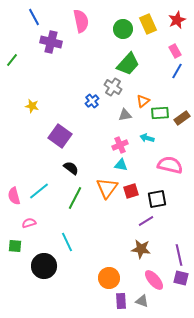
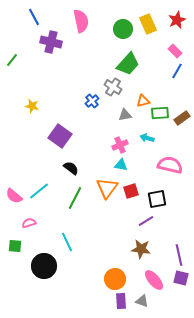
pink rectangle at (175, 51): rotated 16 degrees counterclockwise
orange triangle at (143, 101): rotated 24 degrees clockwise
pink semicircle at (14, 196): rotated 36 degrees counterclockwise
orange circle at (109, 278): moved 6 px right, 1 px down
